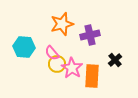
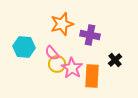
purple cross: rotated 24 degrees clockwise
